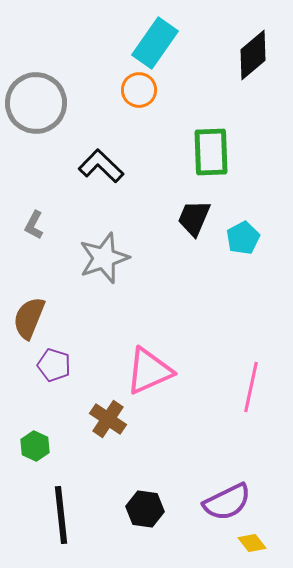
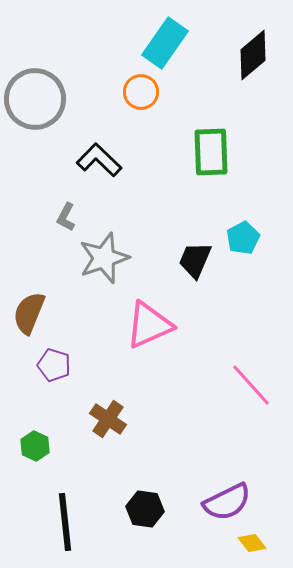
cyan rectangle: moved 10 px right
orange circle: moved 2 px right, 2 px down
gray circle: moved 1 px left, 4 px up
black L-shape: moved 2 px left, 6 px up
black trapezoid: moved 1 px right, 42 px down
gray L-shape: moved 32 px right, 8 px up
brown semicircle: moved 5 px up
pink triangle: moved 46 px up
pink line: moved 2 px up; rotated 54 degrees counterclockwise
black line: moved 4 px right, 7 px down
